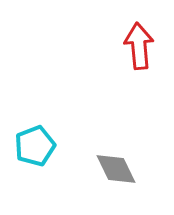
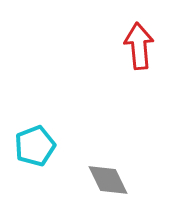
gray diamond: moved 8 px left, 11 px down
